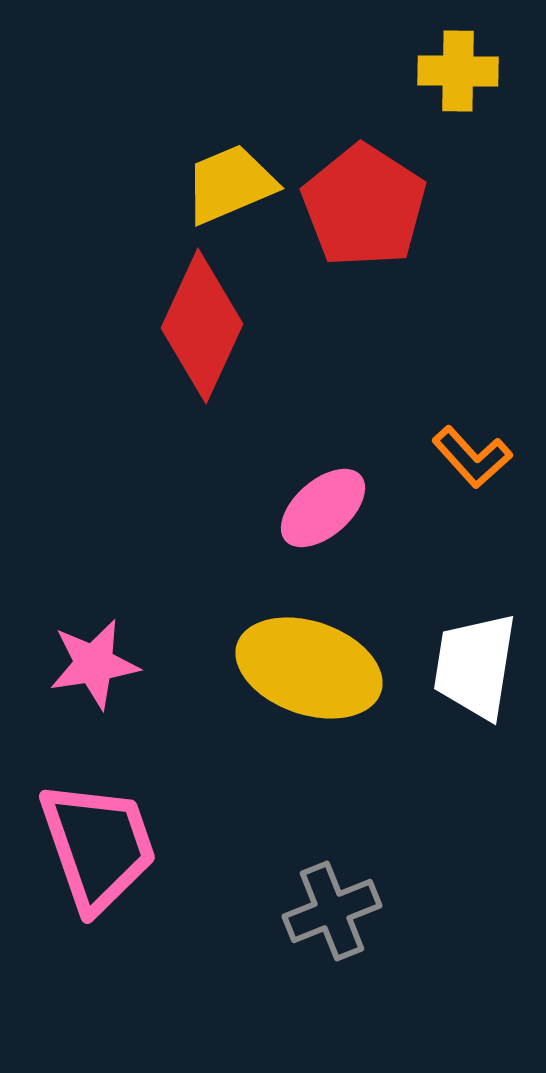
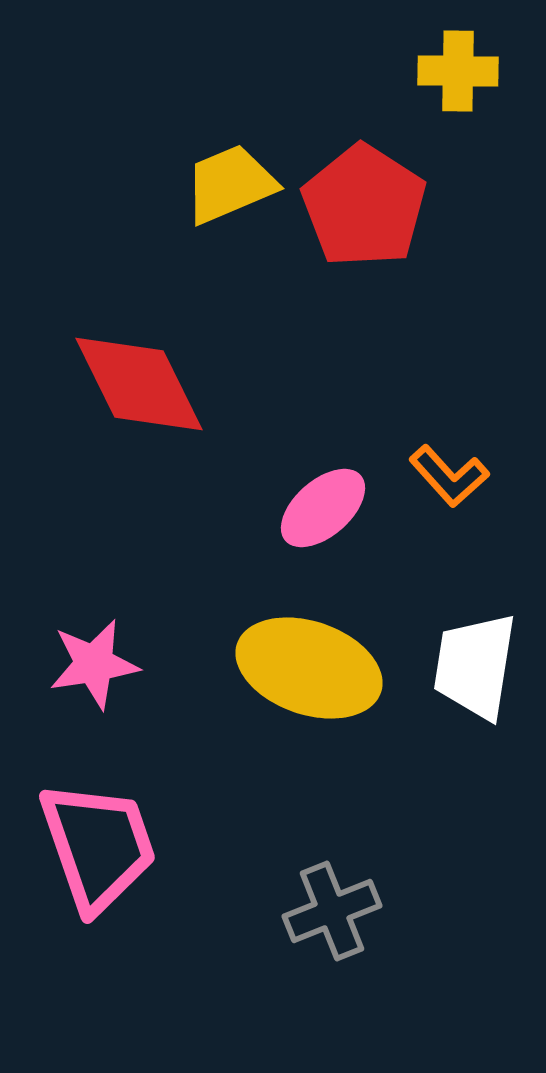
red diamond: moved 63 px left, 58 px down; rotated 51 degrees counterclockwise
orange L-shape: moved 23 px left, 19 px down
